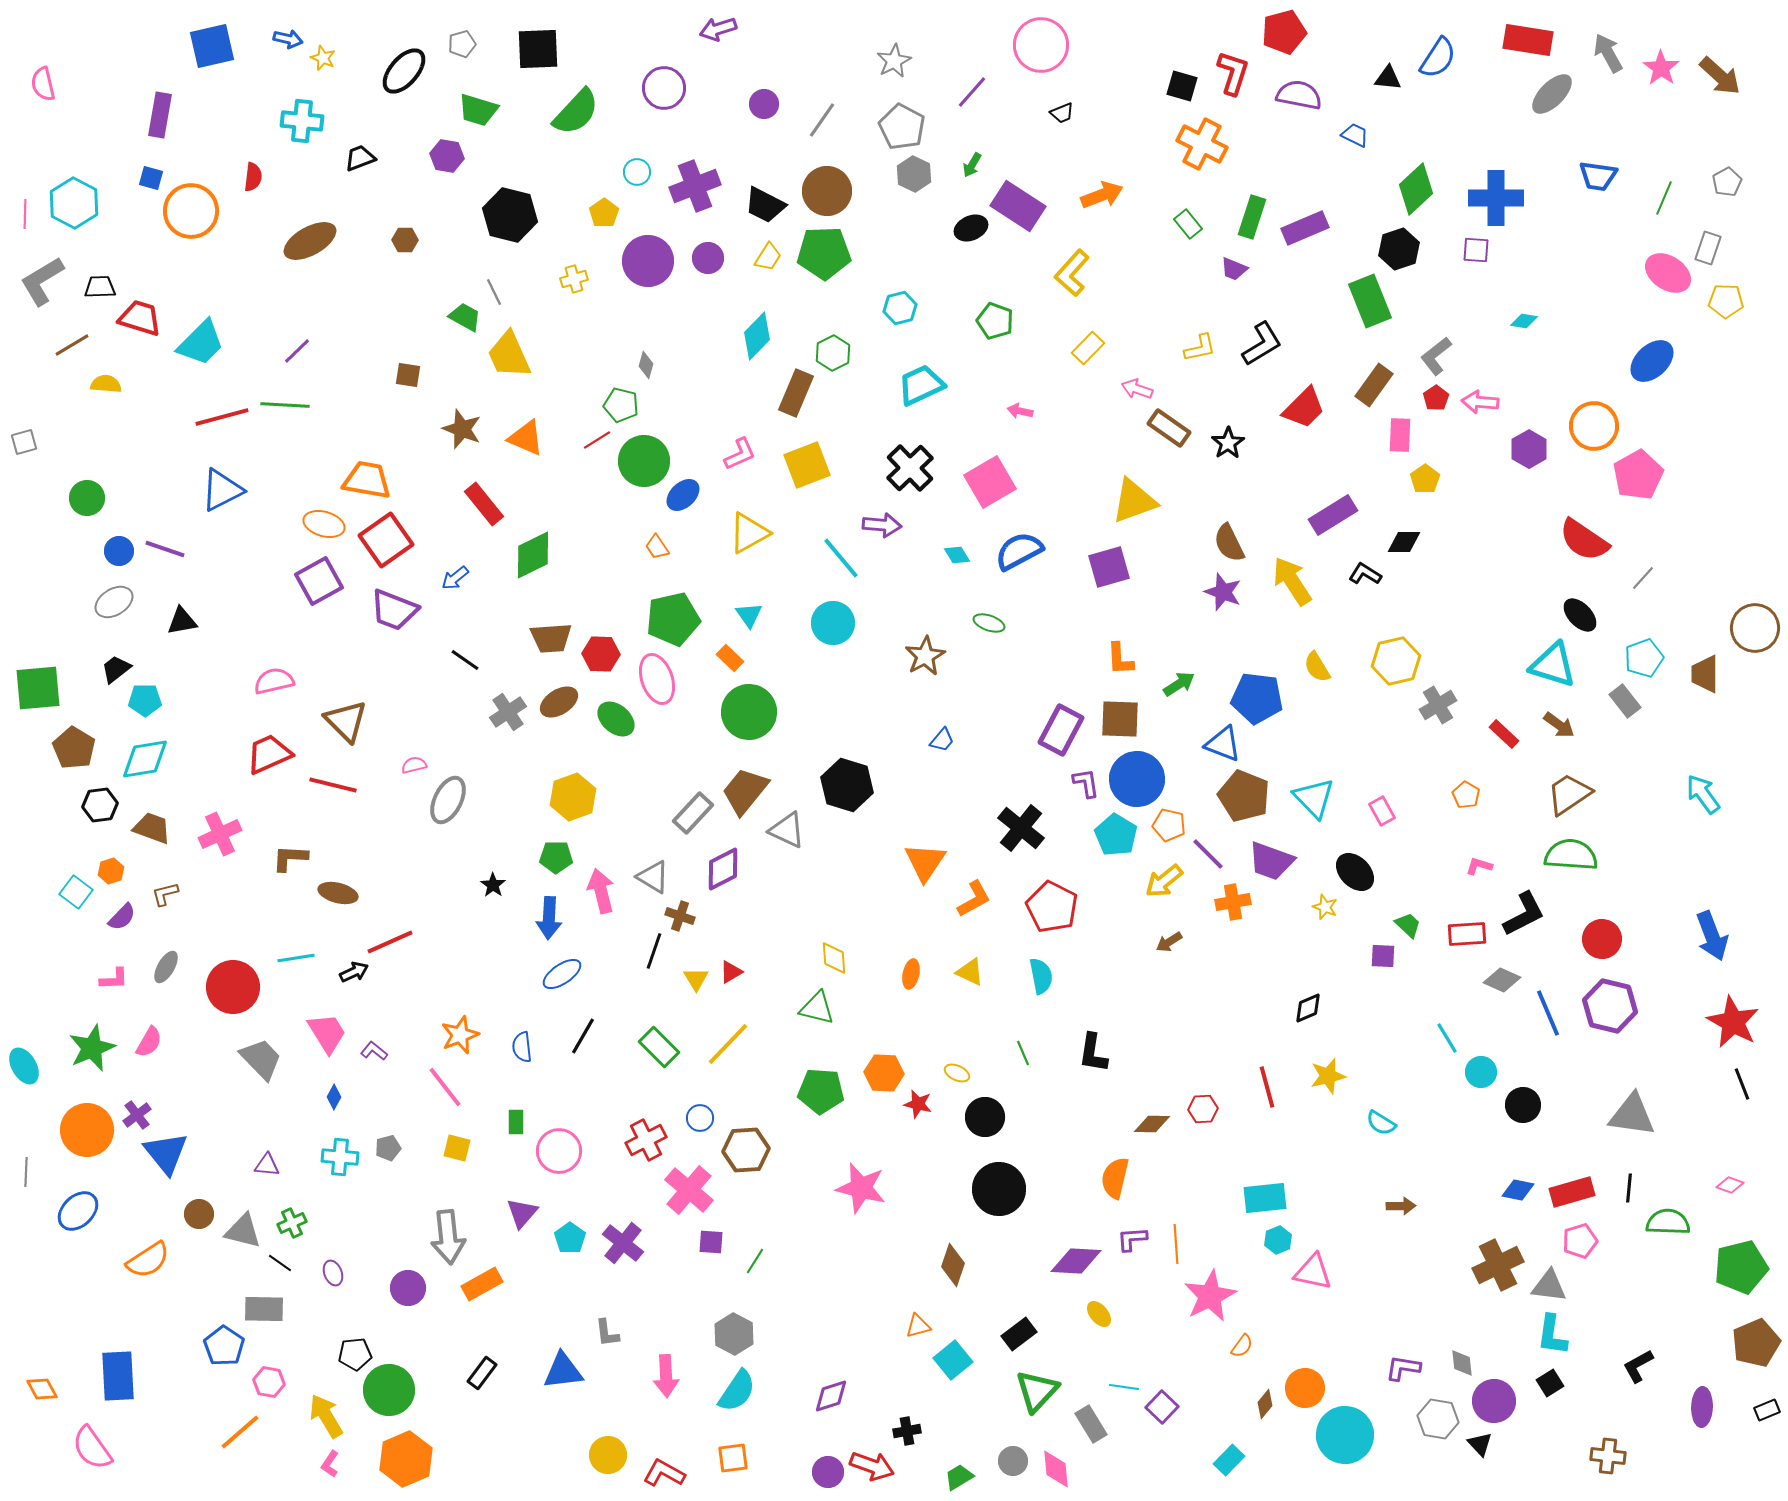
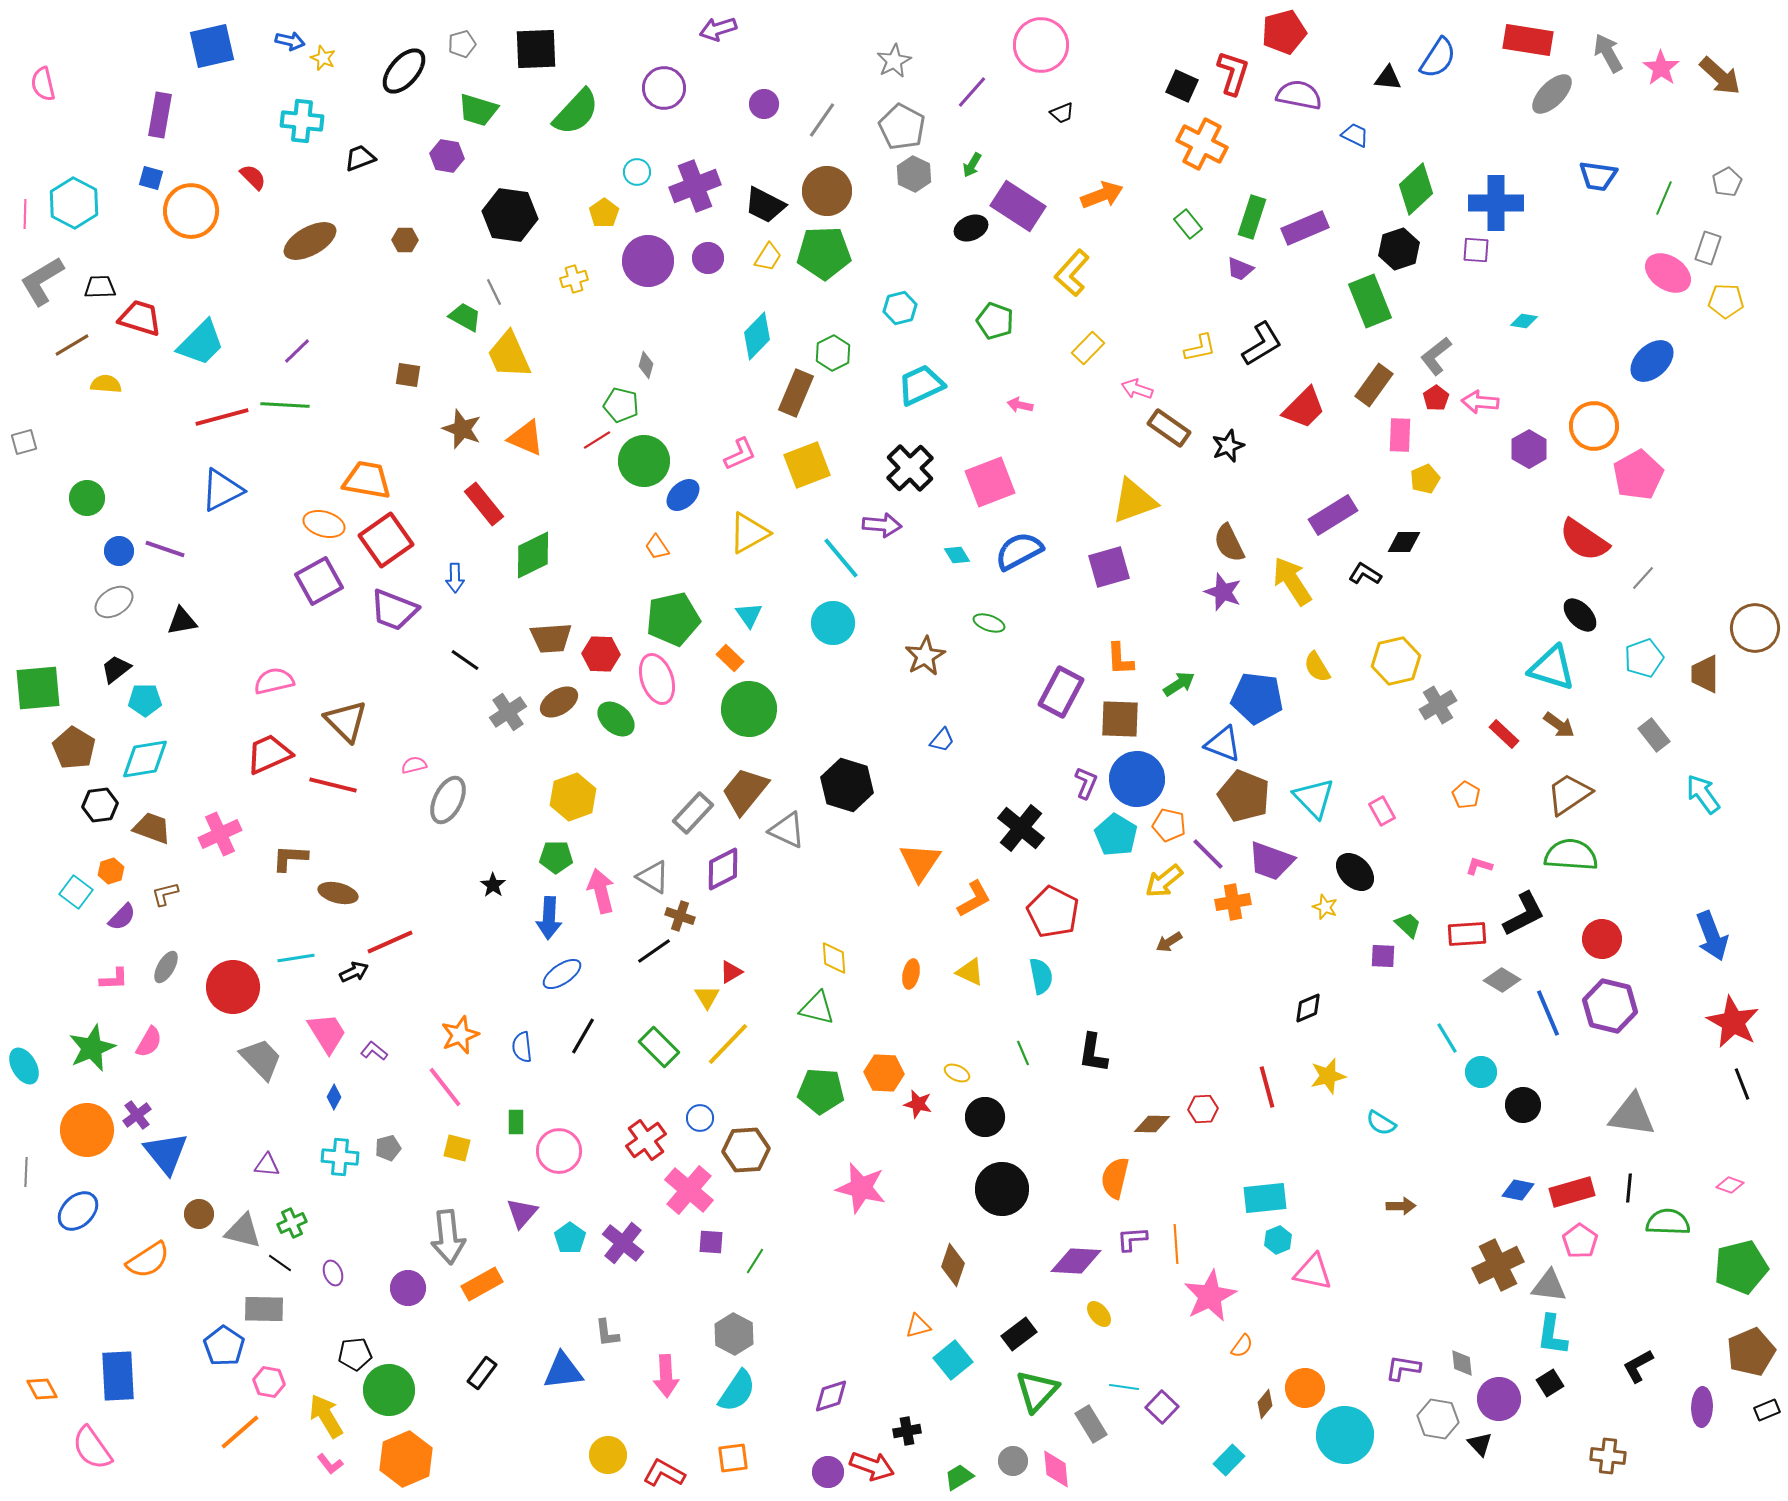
blue arrow at (288, 39): moved 2 px right, 2 px down
black square at (538, 49): moved 2 px left
black square at (1182, 86): rotated 8 degrees clockwise
red semicircle at (253, 177): rotated 52 degrees counterclockwise
blue cross at (1496, 198): moved 5 px down
black hexagon at (510, 215): rotated 6 degrees counterclockwise
purple trapezoid at (1234, 269): moved 6 px right
pink arrow at (1020, 411): moved 6 px up
black star at (1228, 443): moved 3 px down; rotated 12 degrees clockwise
yellow pentagon at (1425, 479): rotated 12 degrees clockwise
pink square at (990, 482): rotated 9 degrees clockwise
blue arrow at (455, 578): rotated 52 degrees counterclockwise
cyan triangle at (1553, 665): moved 1 px left, 3 px down
gray rectangle at (1625, 701): moved 29 px right, 34 px down
green circle at (749, 712): moved 3 px up
purple rectangle at (1061, 730): moved 38 px up
purple L-shape at (1086, 783): rotated 32 degrees clockwise
orange triangle at (925, 862): moved 5 px left
red pentagon at (1052, 907): moved 1 px right, 5 px down
black line at (654, 951): rotated 36 degrees clockwise
yellow triangle at (696, 979): moved 11 px right, 18 px down
gray diamond at (1502, 980): rotated 6 degrees clockwise
red cross at (646, 1140): rotated 9 degrees counterclockwise
black circle at (999, 1189): moved 3 px right
pink pentagon at (1580, 1241): rotated 20 degrees counterclockwise
brown pentagon at (1756, 1343): moved 5 px left, 9 px down
purple circle at (1494, 1401): moved 5 px right, 2 px up
pink L-shape at (330, 1464): rotated 72 degrees counterclockwise
